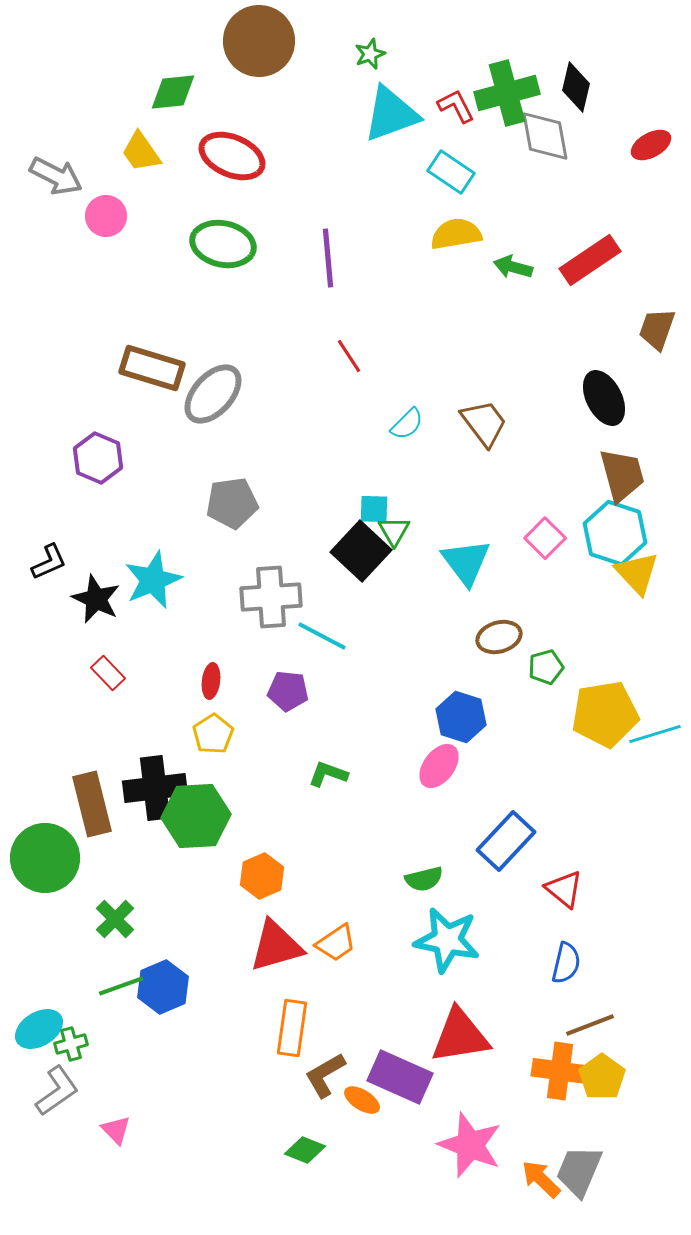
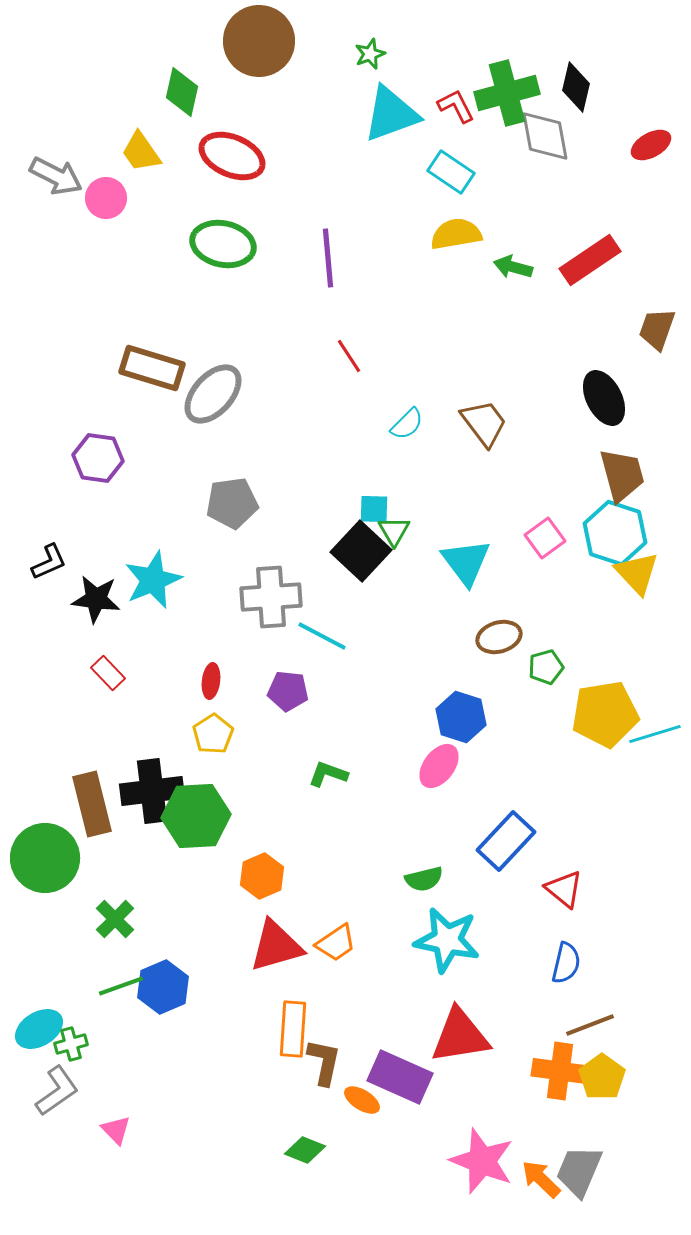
green diamond at (173, 92): moved 9 px right; rotated 72 degrees counterclockwise
pink circle at (106, 216): moved 18 px up
purple hexagon at (98, 458): rotated 15 degrees counterclockwise
pink square at (545, 538): rotated 9 degrees clockwise
black star at (96, 599): rotated 18 degrees counterclockwise
black cross at (155, 788): moved 3 px left, 3 px down
orange rectangle at (292, 1028): moved 1 px right, 1 px down; rotated 4 degrees counterclockwise
brown L-shape at (325, 1075): moved 1 px left, 13 px up; rotated 132 degrees clockwise
pink star at (470, 1145): moved 12 px right, 16 px down
